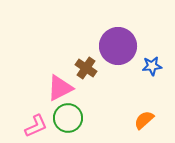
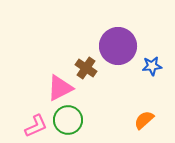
green circle: moved 2 px down
